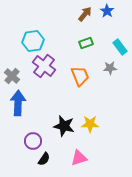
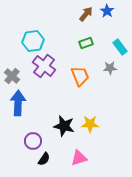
brown arrow: moved 1 px right
